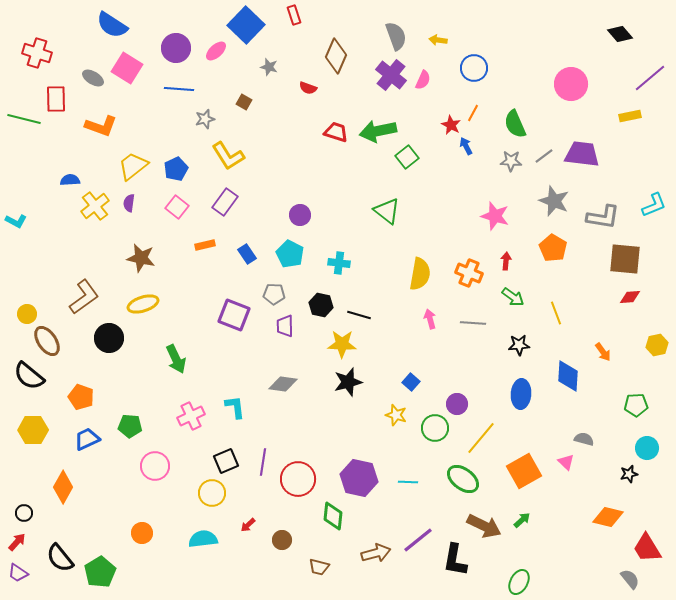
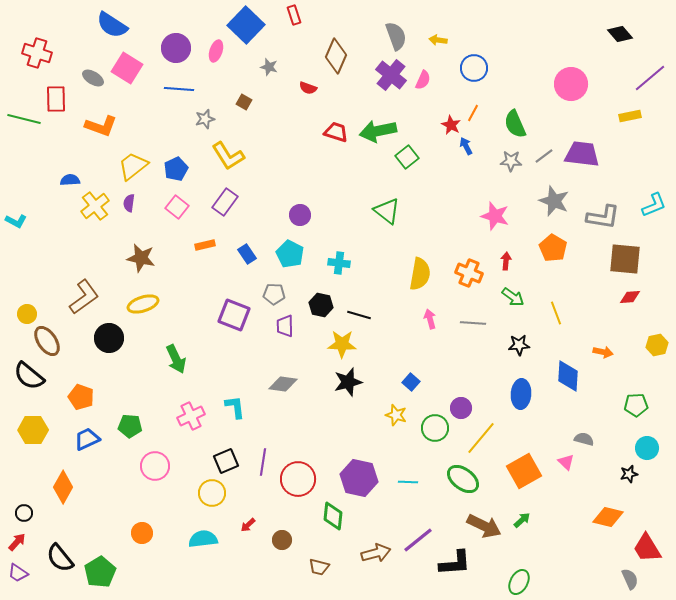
pink ellipse at (216, 51): rotated 30 degrees counterclockwise
orange arrow at (603, 352): rotated 42 degrees counterclockwise
purple circle at (457, 404): moved 4 px right, 4 px down
black L-shape at (455, 560): moved 3 px down; rotated 104 degrees counterclockwise
gray semicircle at (630, 579): rotated 15 degrees clockwise
